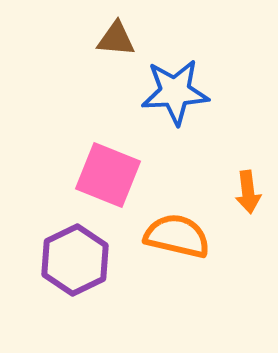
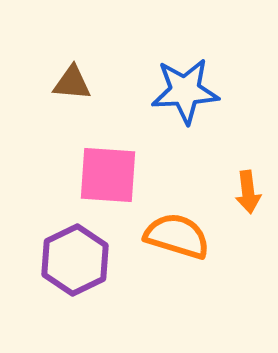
brown triangle: moved 44 px left, 44 px down
blue star: moved 10 px right, 1 px up
pink square: rotated 18 degrees counterclockwise
orange semicircle: rotated 4 degrees clockwise
